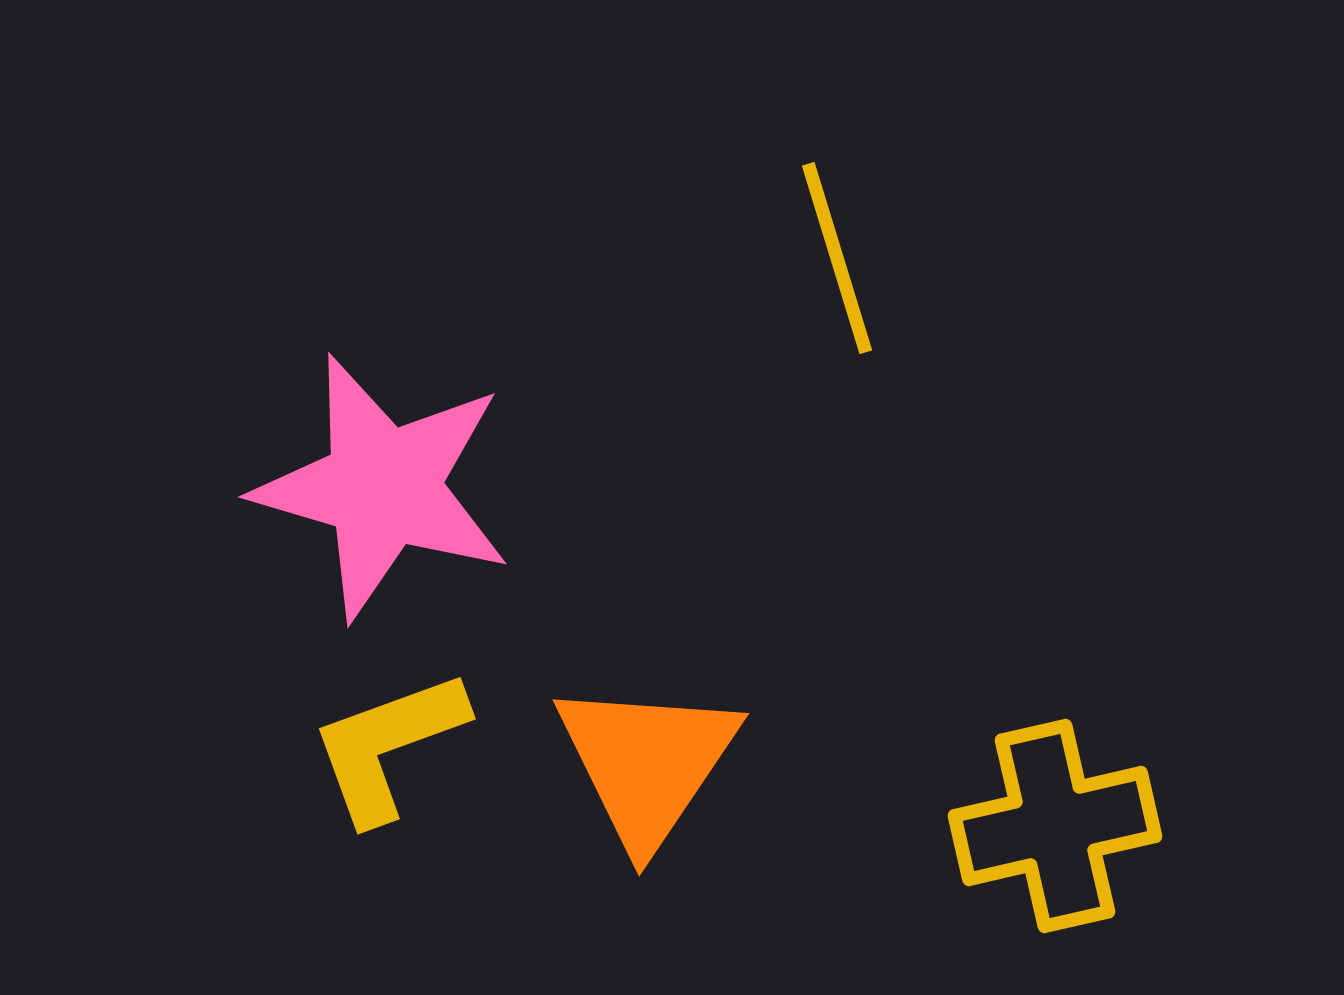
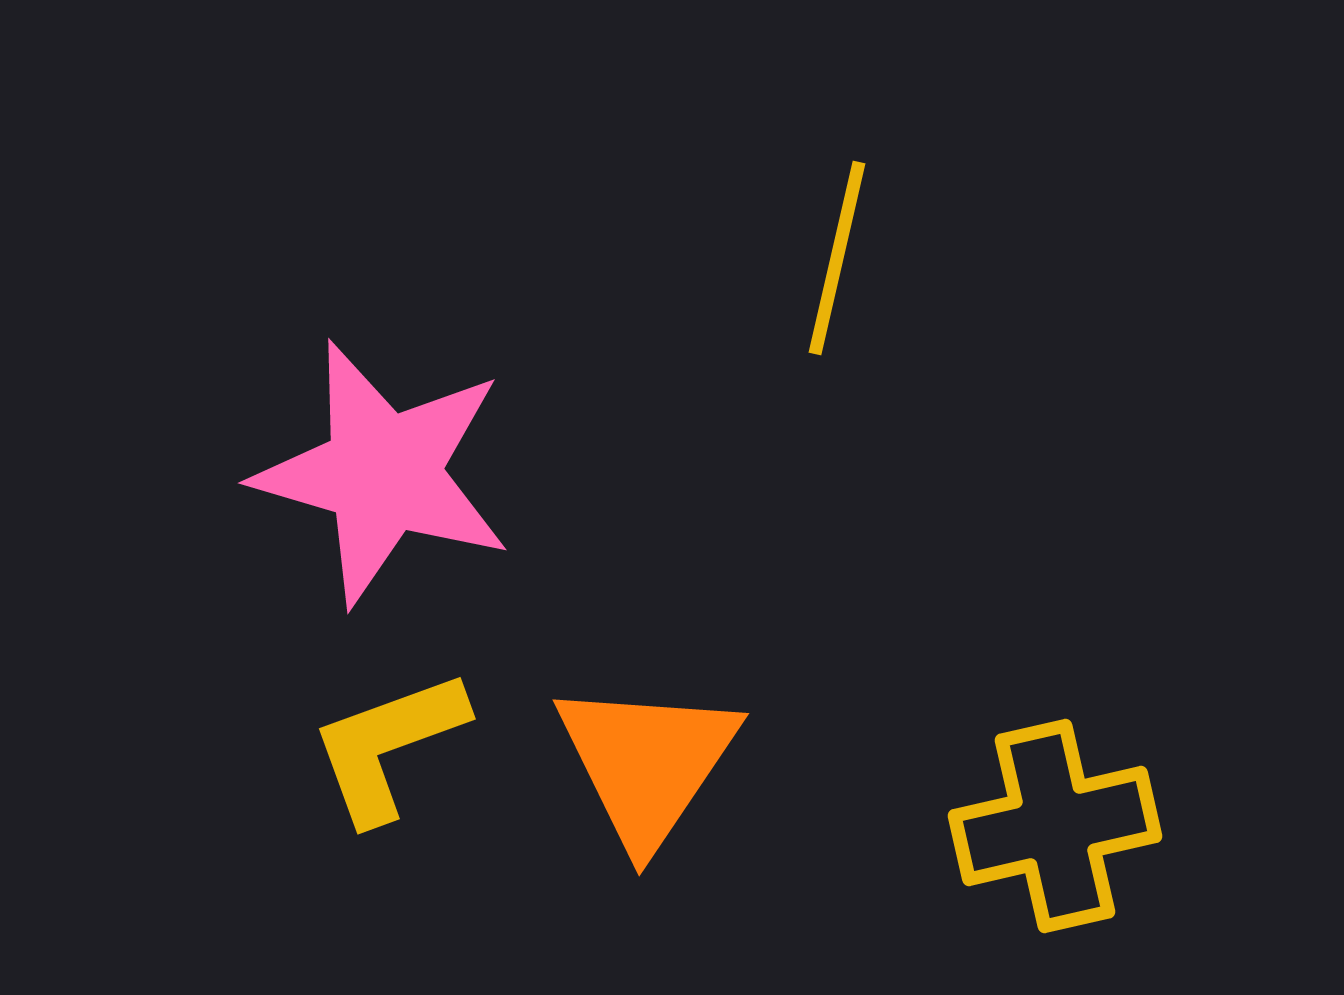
yellow line: rotated 30 degrees clockwise
pink star: moved 14 px up
